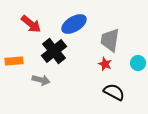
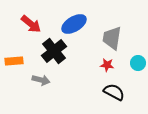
gray trapezoid: moved 2 px right, 2 px up
red star: moved 2 px right, 1 px down; rotated 16 degrees counterclockwise
